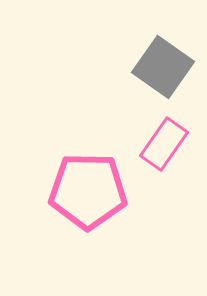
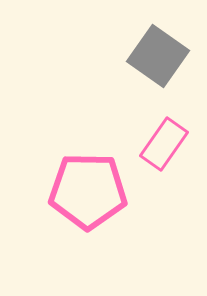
gray square: moved 5 px left, 11 px up
